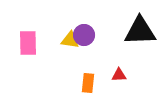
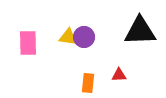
purple circle: moved 2 px down
yellow triangle: moved 2 px left, 3 px up
